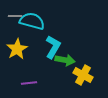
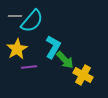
cyan semicircle: rotated 115 degrees clockwise
green arrow: rotated 36 degrees clockwise
purple line: moved 16 px up
